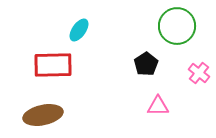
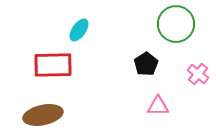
green circle: moved 1 px left, 2 px up
pink cross: moved 1 px left, 1 px down
